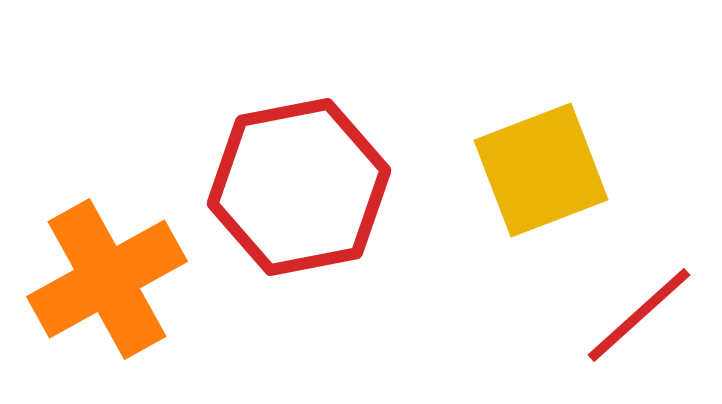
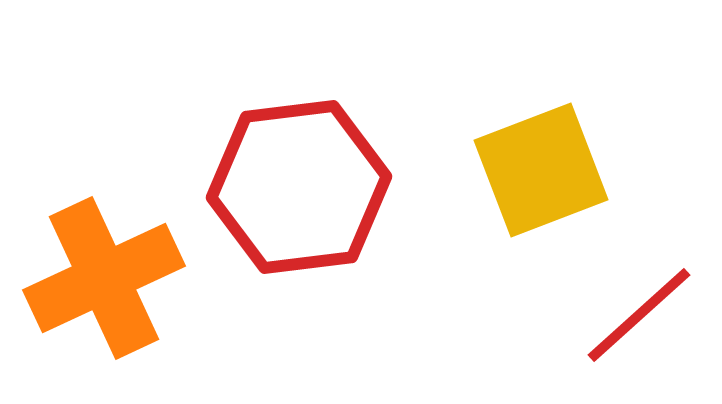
red hexagon: rotated 4 degrees clockwise
orange cross: moved 3 px left, 1 px up; rotated 4 degrees clockwise
